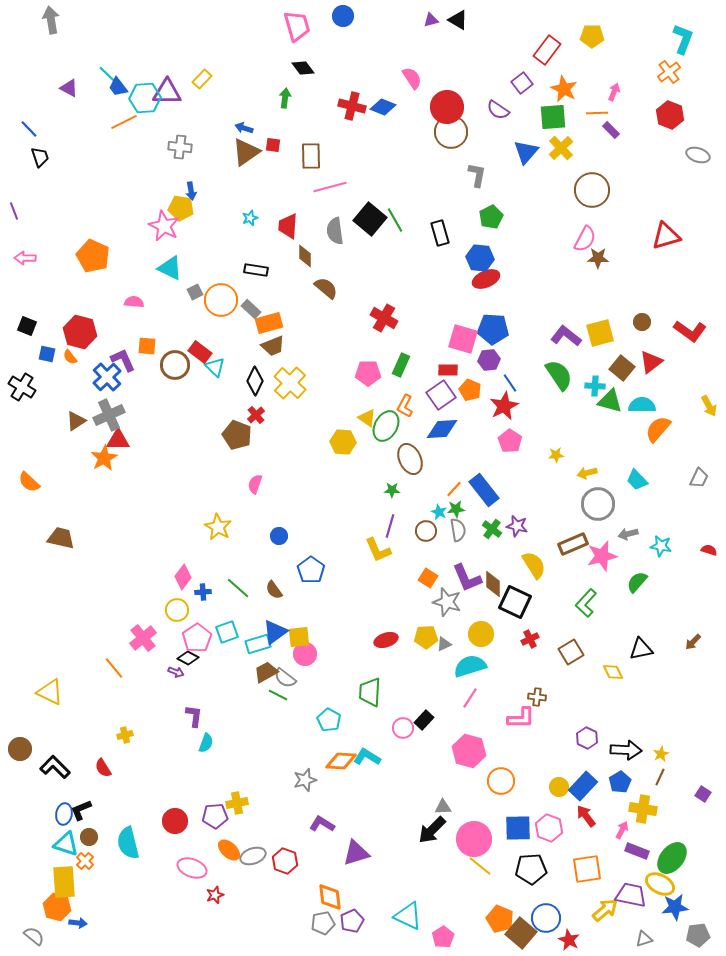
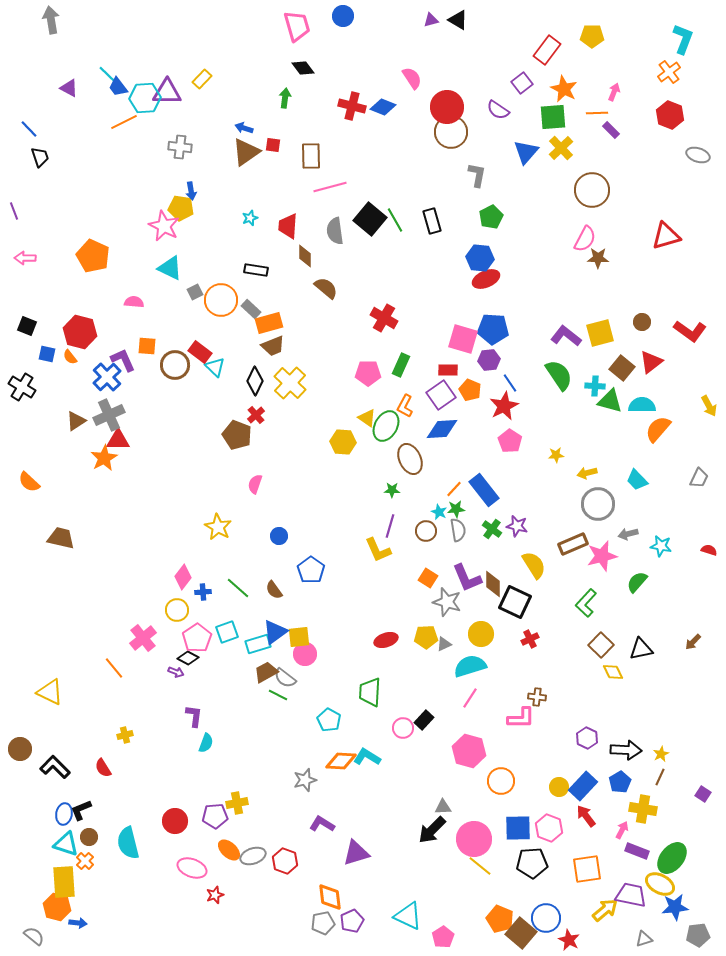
black rectangle at (440, 233): moved 8 px left, 12 px up
brown square at (571, 652): moved 30 px right, 7 px up; rotated 15 degrees counterclockwise
black pentagon at (531, 869): moved 1 px right, 6 px up
